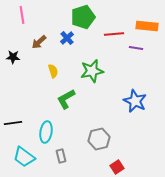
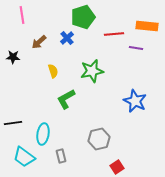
cyan ellipse: moved 3 px left, 2 px down
